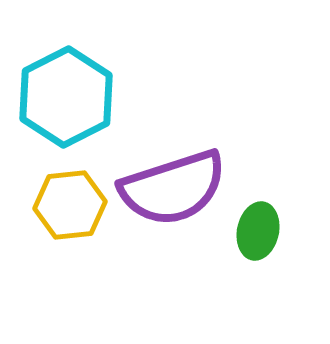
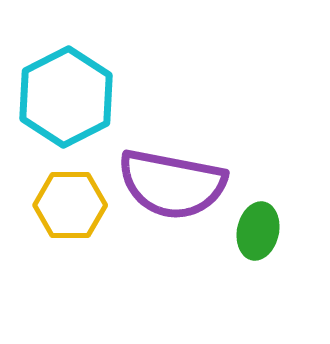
purple semicircle: moved 1 px left, 4 px up; rotated 29 degrees clockwise
yellow hexagon: rotated 6 degrees clockwise
